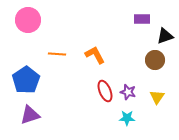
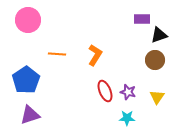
black triangle: moved 6 px left, 1 px up
orange L-shape: rotated 60 degrees clockwise
